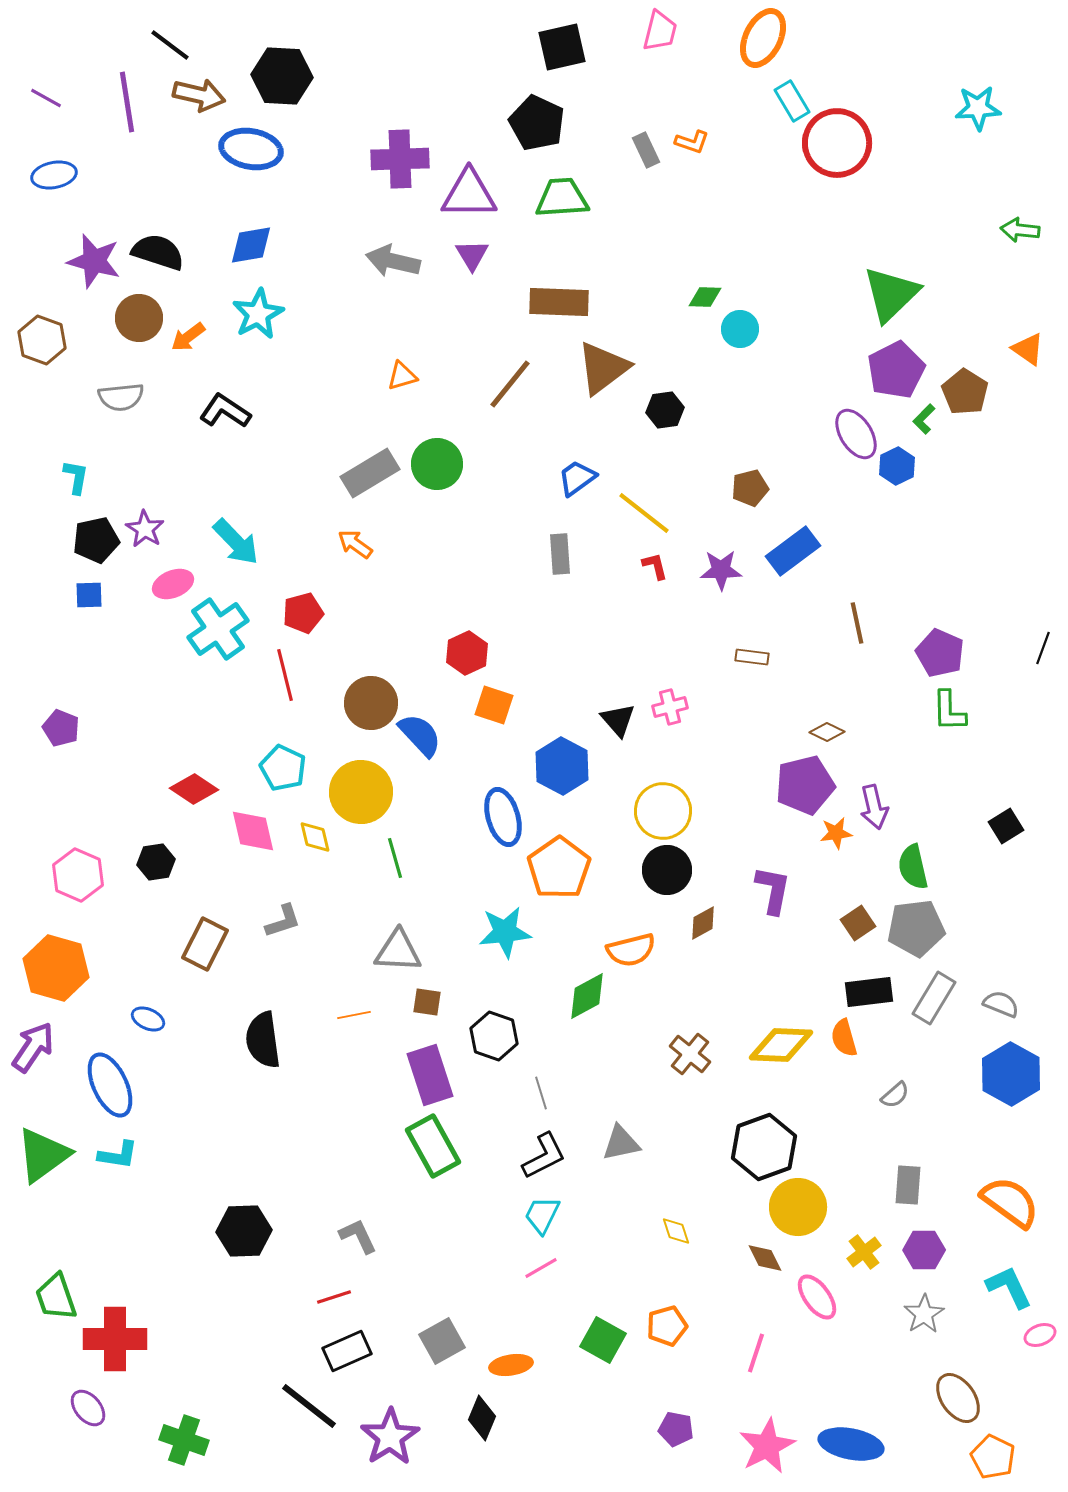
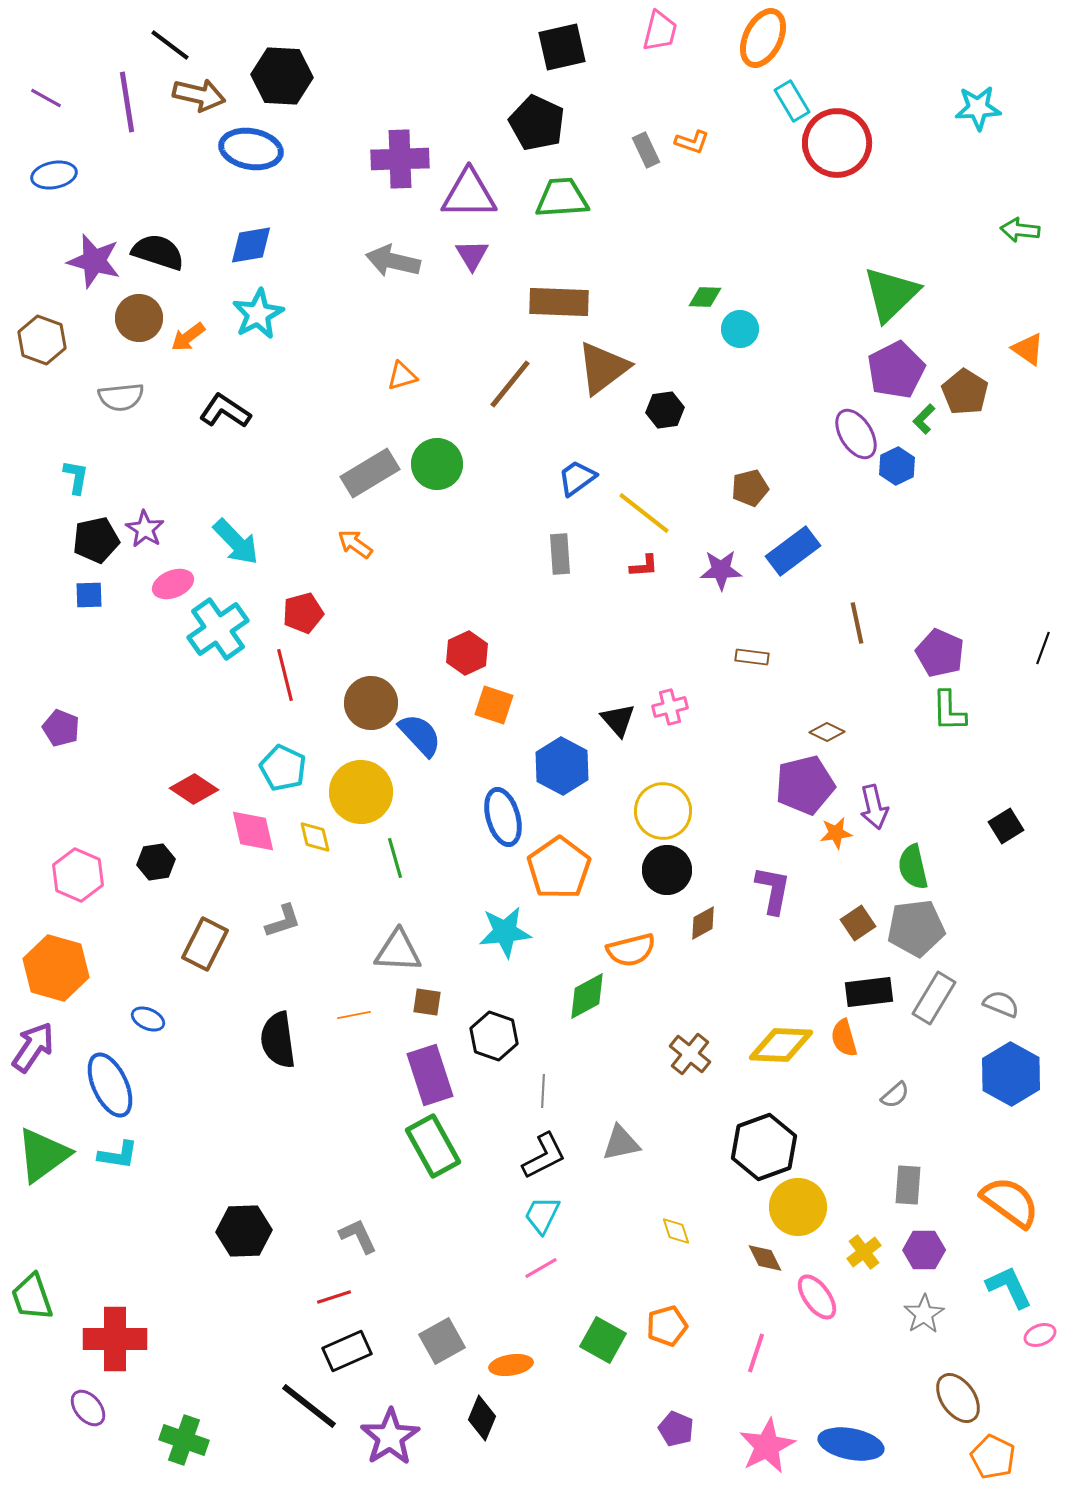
red L-shape at (655, 566): moved 11 px left; rotated 100 degrees clockwise
black semicircle at (263, 1040): moved 15 px right
gray line at (541, 1093): moved 2 px right, 2 px up; rotated 20 degrees clockwise
green trapezoid at (56, 1297): moved 24 px left
purple pentagon at (676, 1429): rotated 12 degrees clockwise
